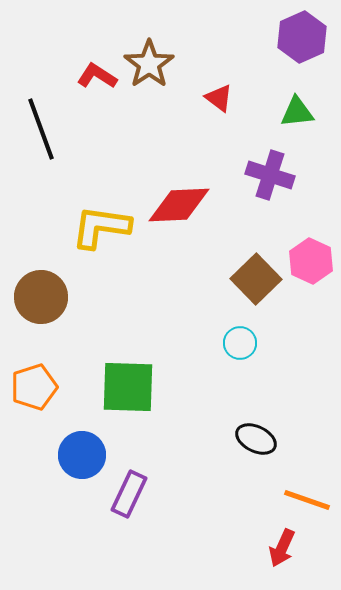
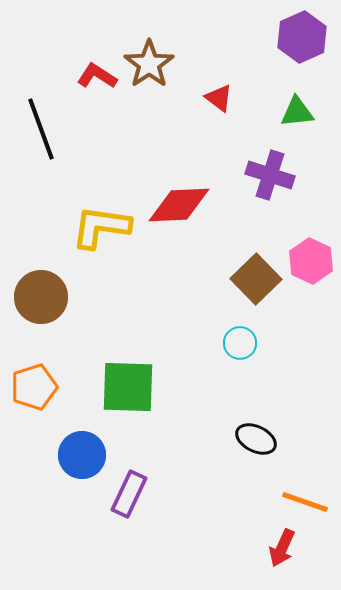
orange line: moved 2 px left, 2 px down
